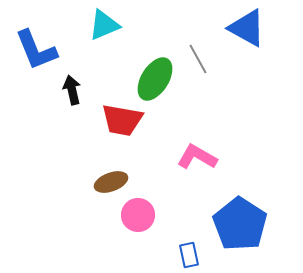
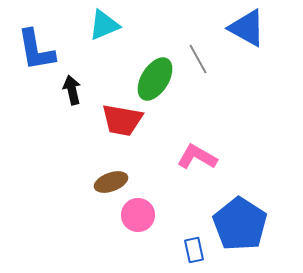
blue L-shape: rotated 12 degrees clockwise
blue rectangle: moved 5 px right, 5 px up
